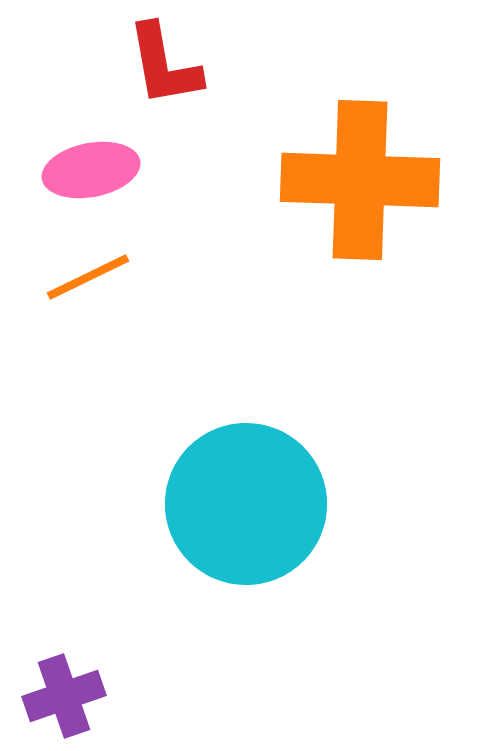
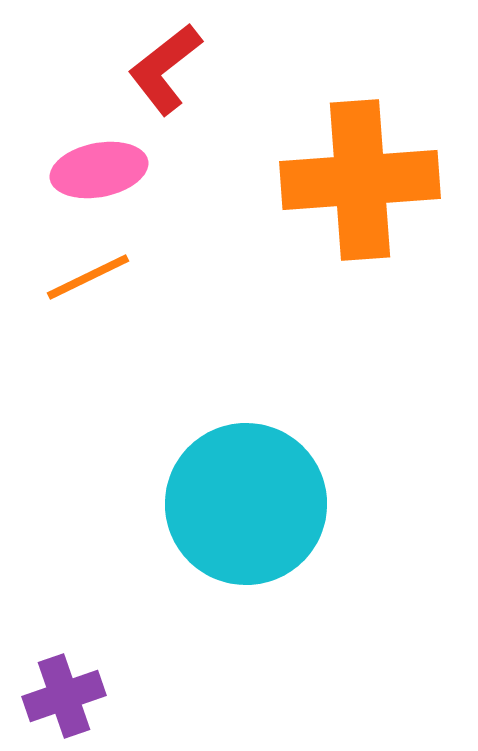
red L-shape: moved 1 px right, 4 px down; rotated 62 degrees clockwise
pink ellipse: moved 8 px right
orange cross: rotated 6 degrees counterclockwise
